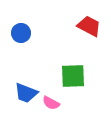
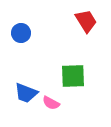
red trapezoid: moved 3 px left, 5 px up; rotated 30 degrees clockwise
